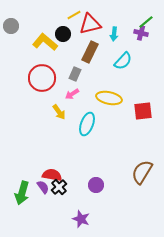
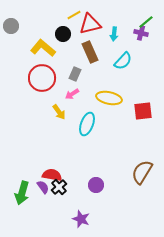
yellow L-shape: moved 2 px left, 6 px down
brown rectangle: rotated 50 degrees counterclockwise
